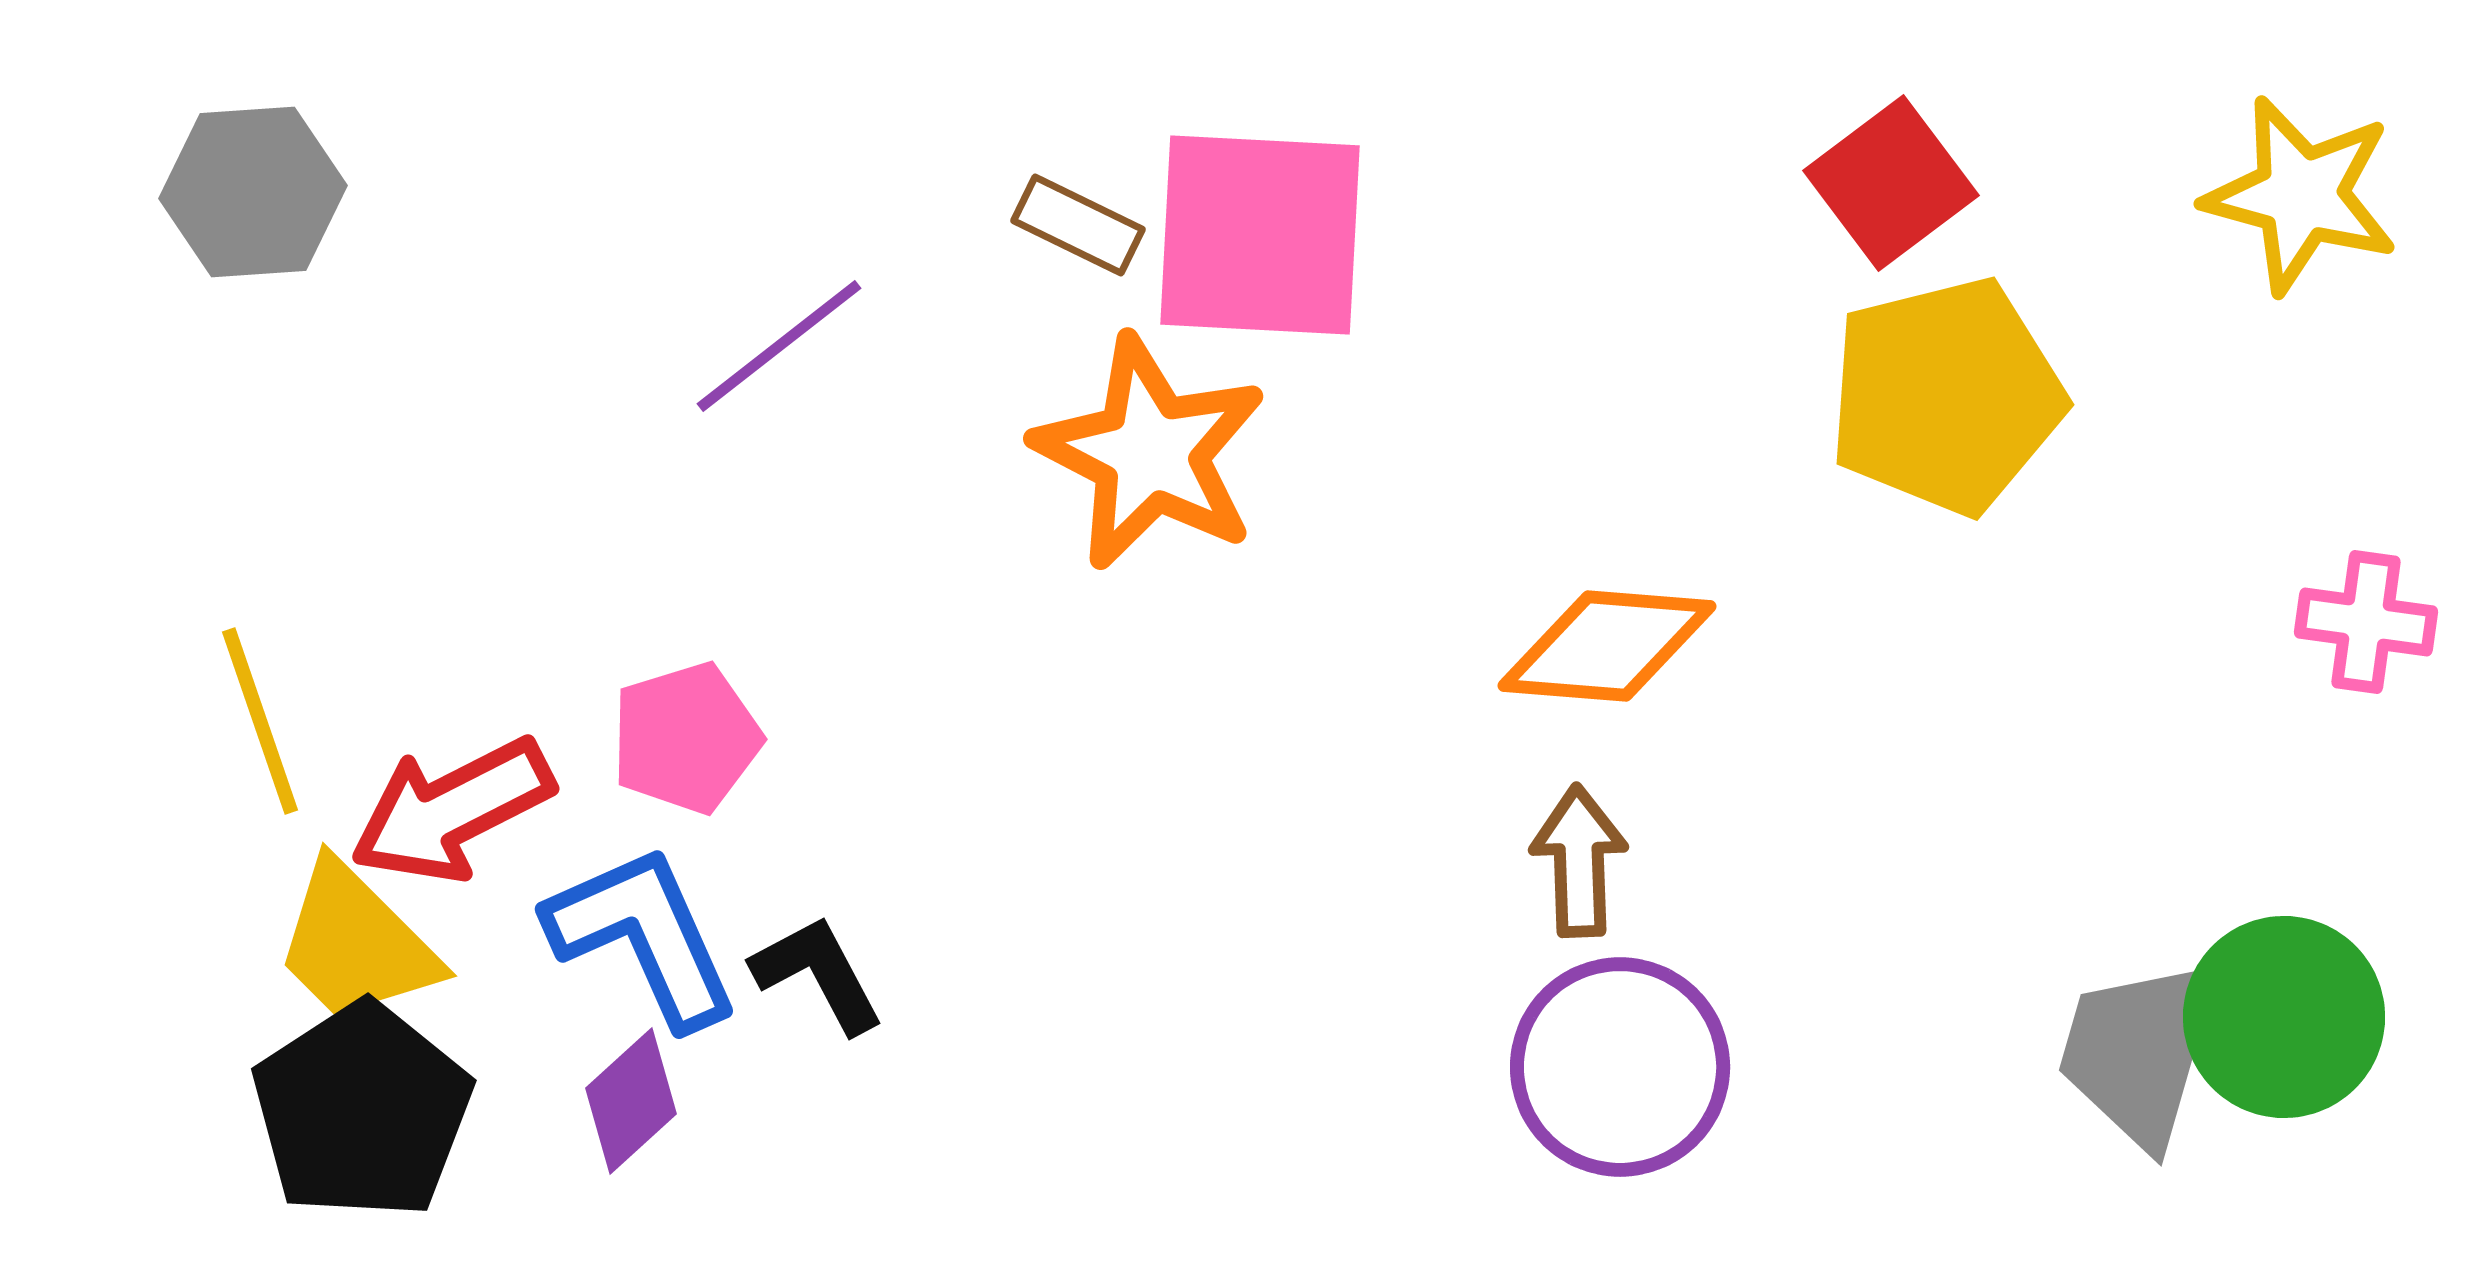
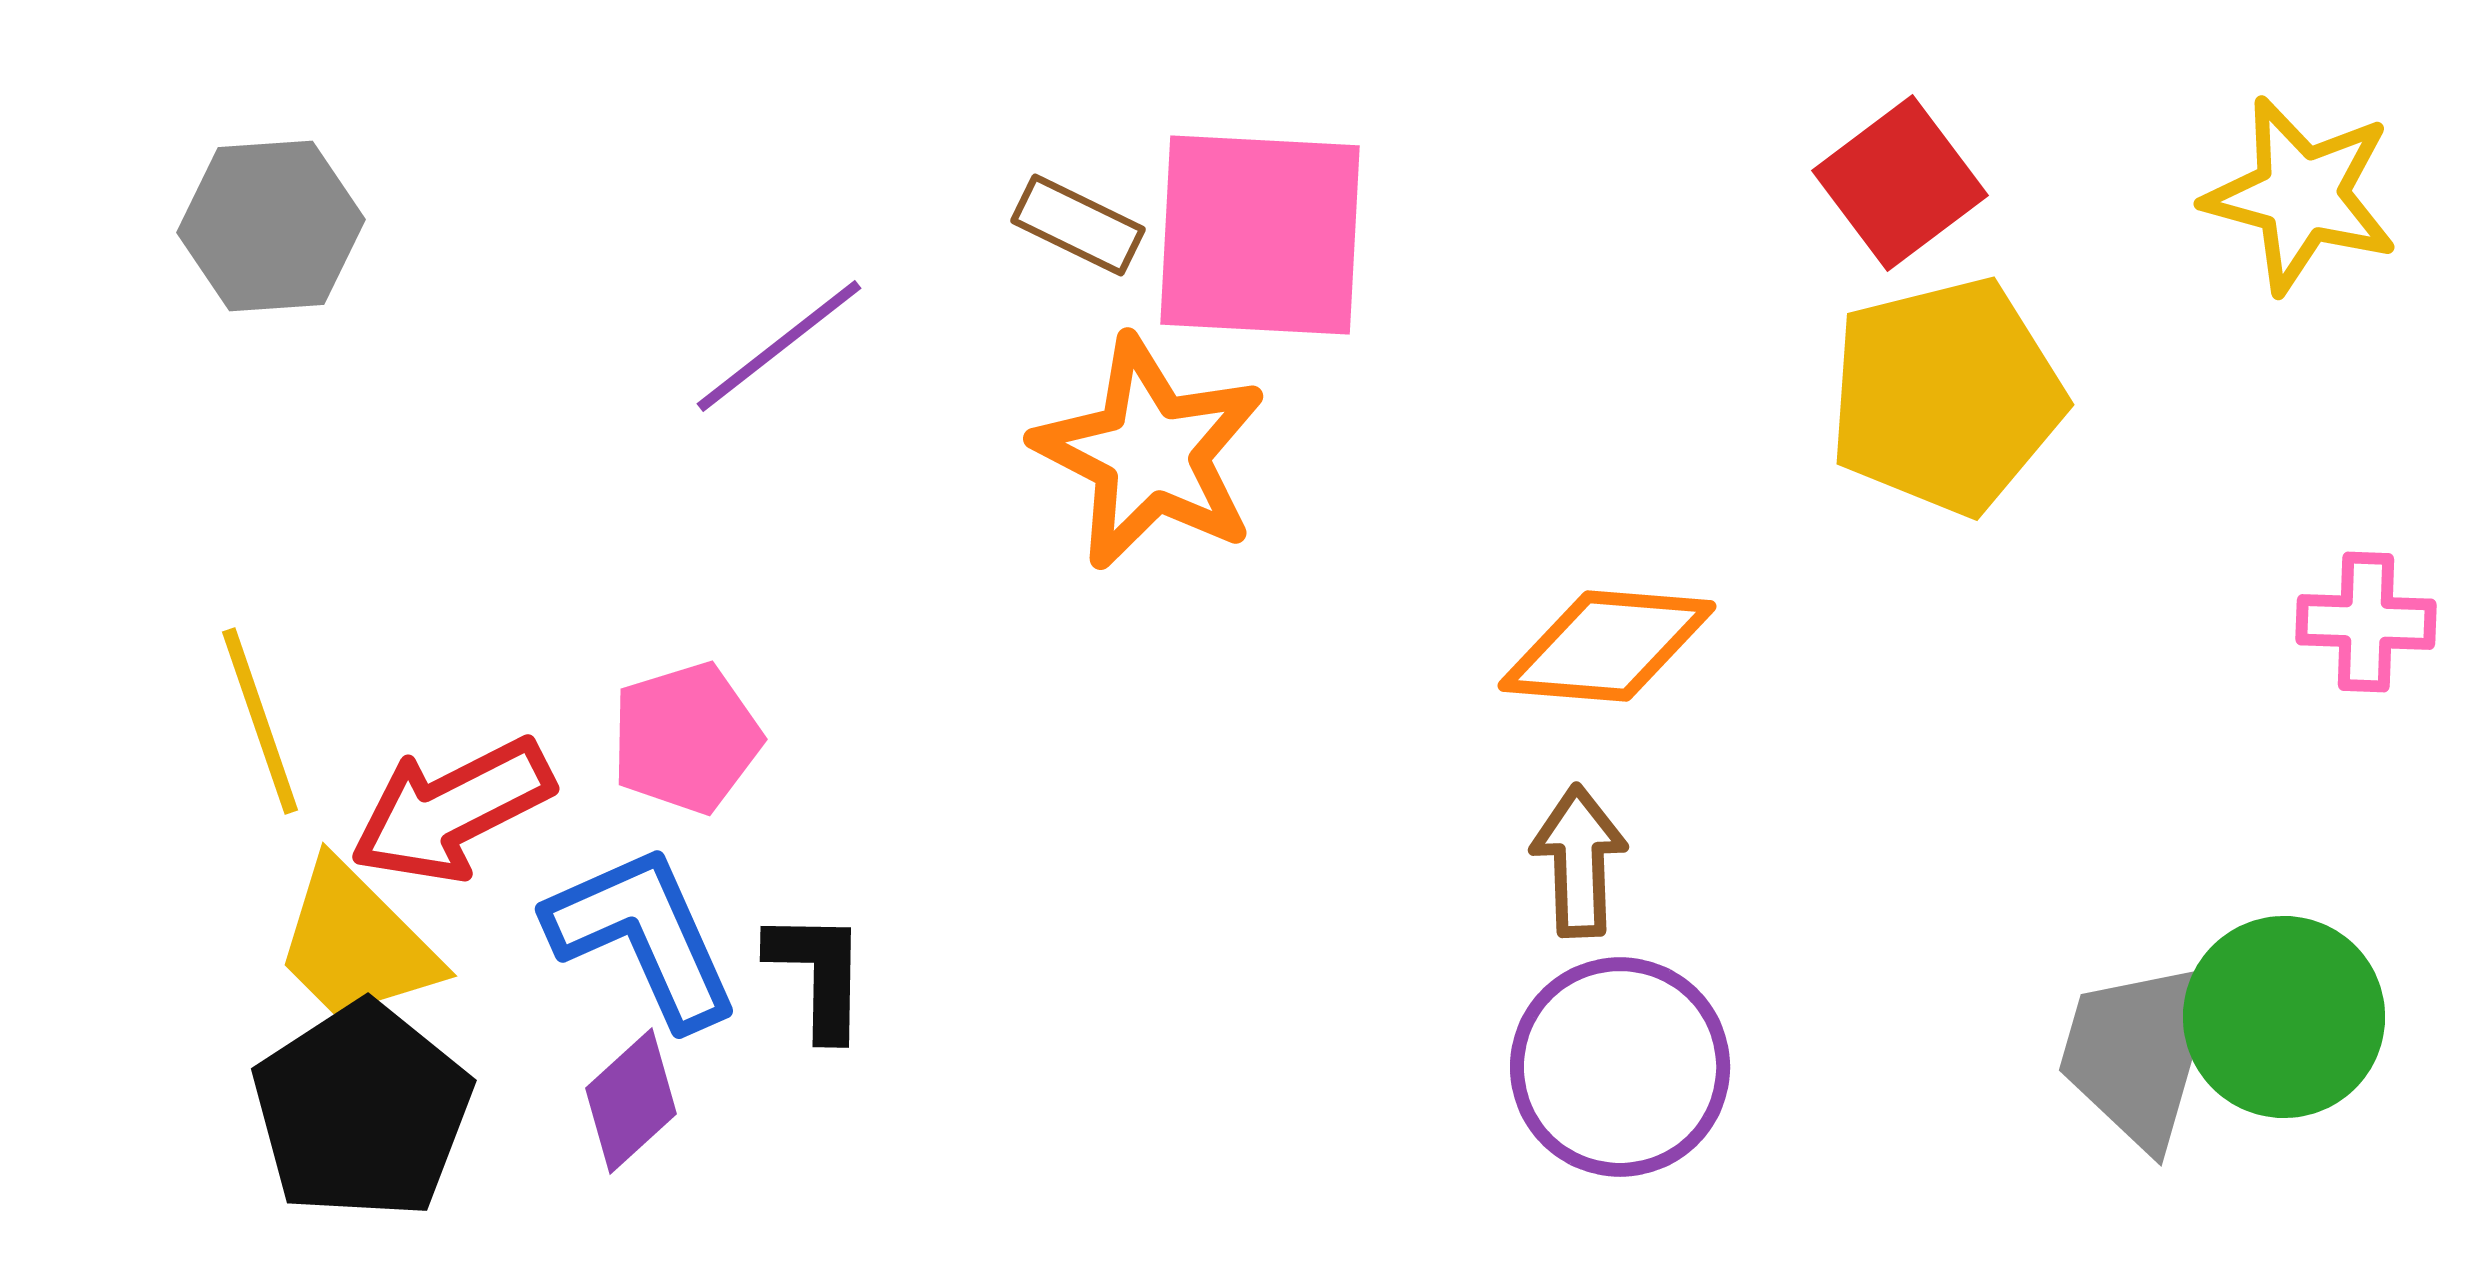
red square: moved 9 px right
gray hexagon: moved 18 px right, 34 px down
pink cross: rotated 6 degrees counterclockwise
black L-shape: rotated 29 degrees clockwise
